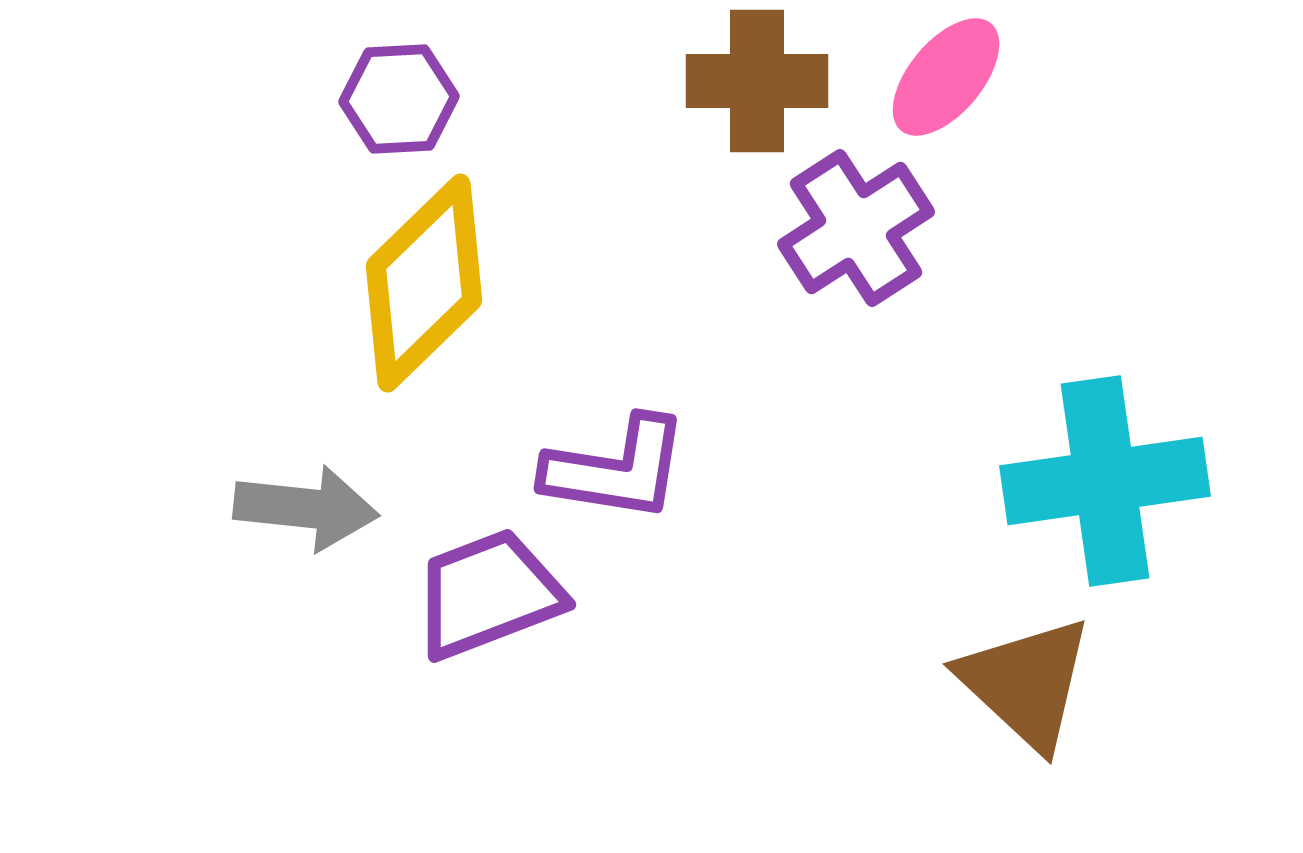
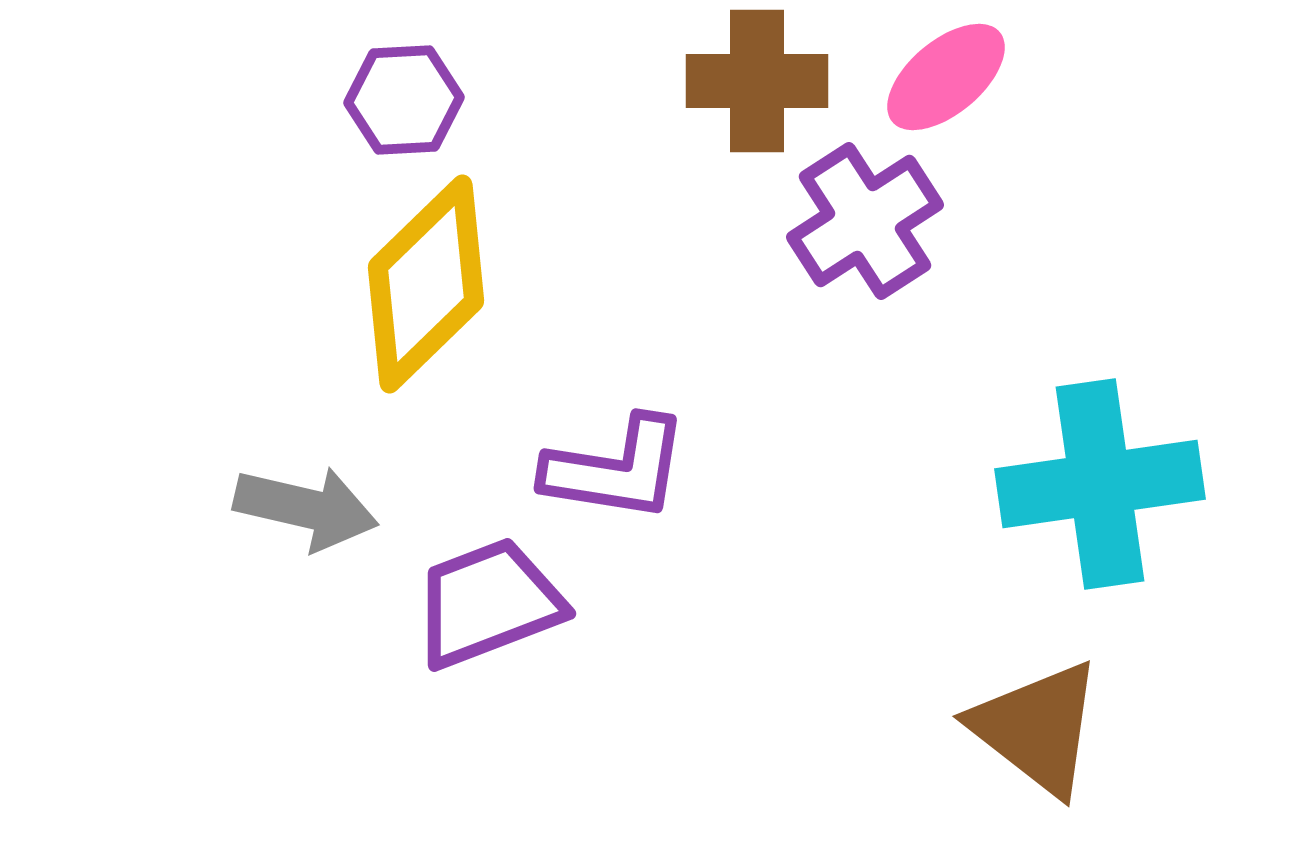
pink ellipse: rotated 10 degrees clockwise
purple hexagon: moved 5 px right, 1 px down
purple cross: moved 9 px right, 7 px up
yellow diamond: moved 2 px right, 1 px down
cyan cross: moved 5 px left, 3 px down
gray arrow: rotated 7 degrees clockwise
purple trapezoid: moved 9 px down
brown triangle: moved 11 px right, 45 px down; rotated 5 degrees counterclockwise
